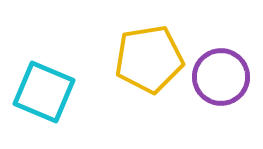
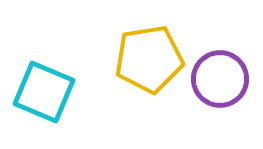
purple circle: moved 1 px left, 2 px down
